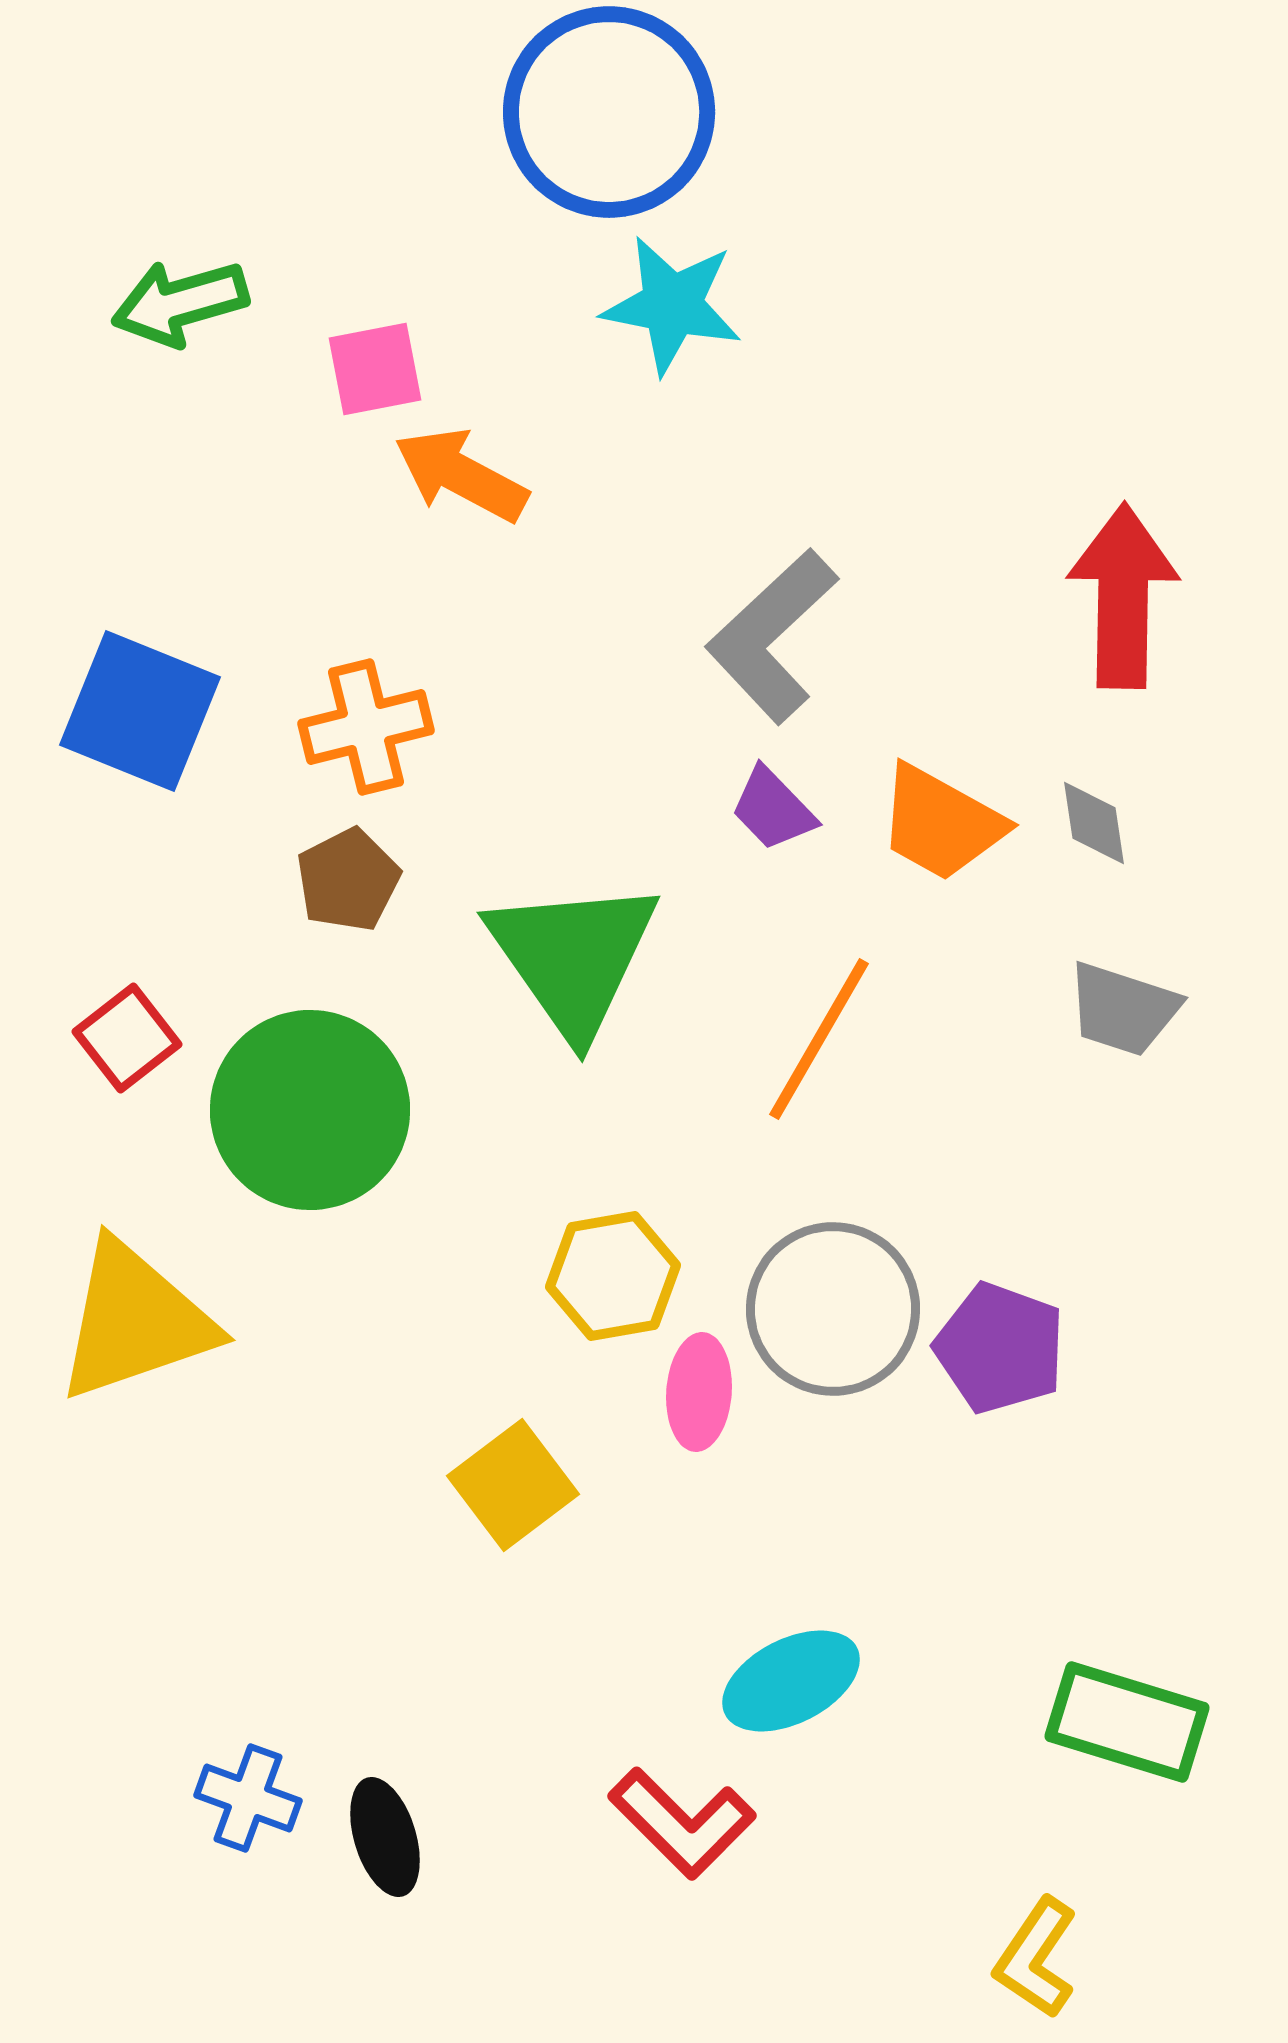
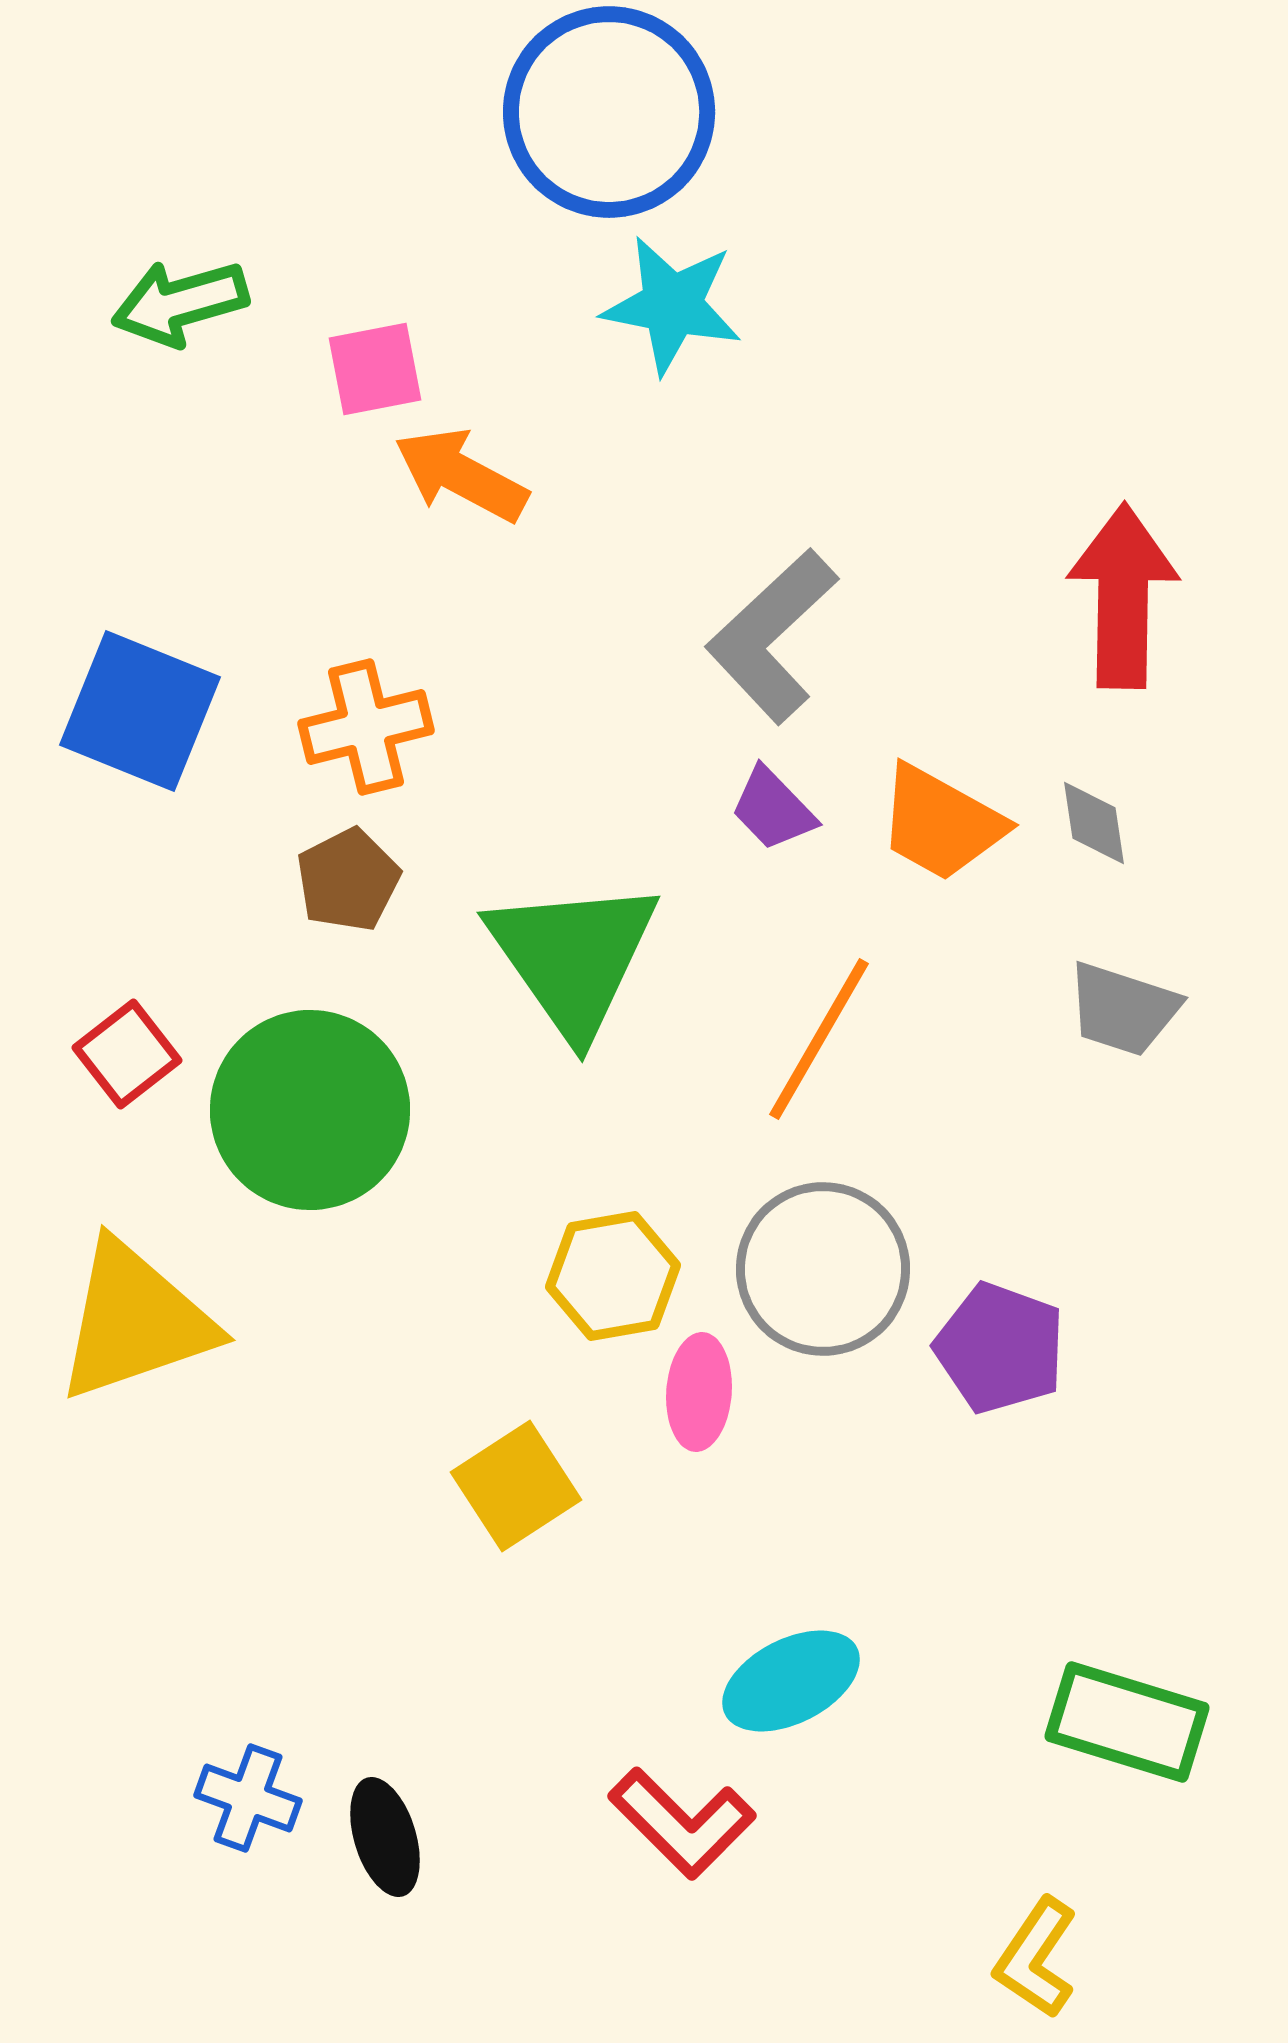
red square: moved 16 px down
gray circle: moved 10 px left, 40 px up
yellow square: moved 3 px right, 1 px down; rotated 4 degrees clockwise
